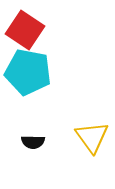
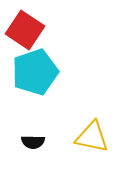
cyan pentagon: moved 7 px right; rotated 30 degrees counterclockwise
yellow triangle: rotated 42 degrees counterclockwise
